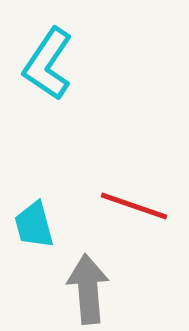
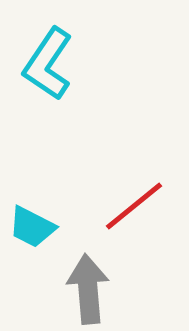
red line: rotated 58 degrees counterclockwise
cyan trapezoid: moved 2 px left, 2 px down; rotated 48 degrees counterclockwise
